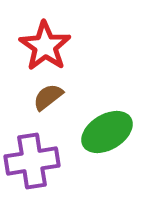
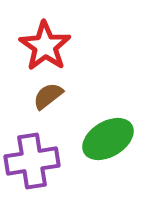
brown semicircle: moved 1 px up
green ellipse: moved 1 px right, 7 px down
